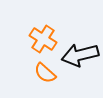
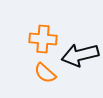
orange cross: rotated 28 degrees counterclockwise
